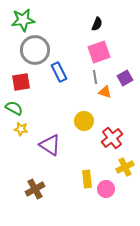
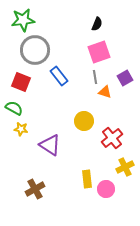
blue rectangle: moved 4 px down; rotated 12 degrees counterclockwise
red square: rotated 30 degrees clockwise
